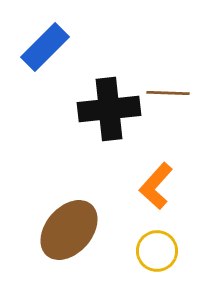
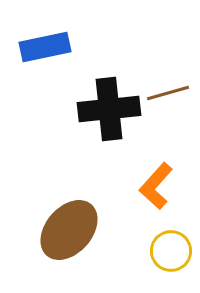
blue rectangle: rotated 33 degrees clockwise
brown line: rotated 18 degrees counterclockwise
yellow circle: moved 14 px right
